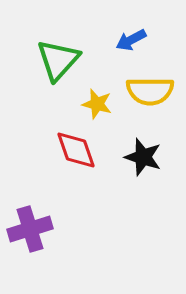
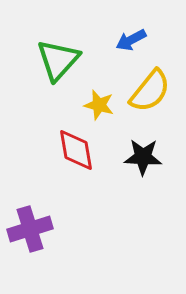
yellow semicircle: rotated 51 degrees counterclockwise
yellow star: moved 2 px right, 1 px down
red diamond: rotated 9 degrees clockwise
black star: rotated 15 degrees counterclockwise
